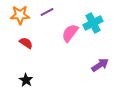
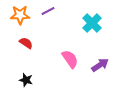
purple line: moved 1 px right, 1 px up
cyan cross: moved 1 px left; rotated 18 degrees counterclockwise
pink semicircle: moved 26 px down; rotated 108 degrees clockwise
black star: rotated 16 degrees counterclockwise
